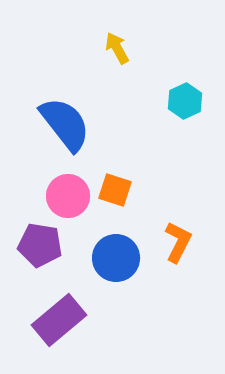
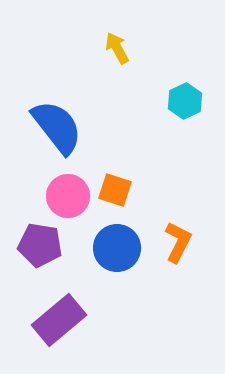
blue semicircle: moved 8 px left, 3 px down
blue circle: moved 1 px right, 10 px up
